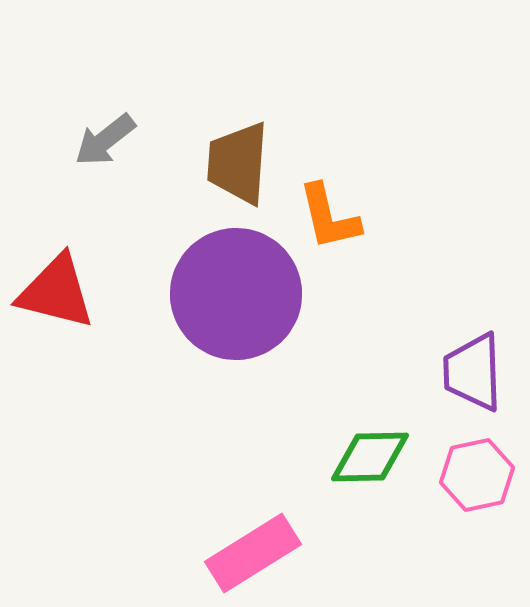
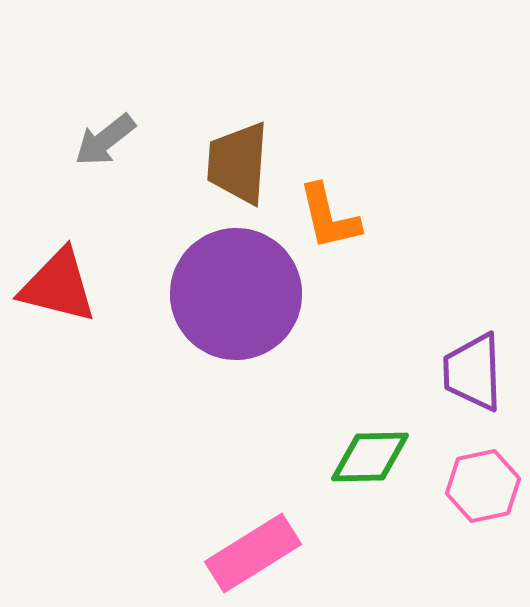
red triangle: moved 2 px right, 6 px up
pink hexagon: moved 6 px right, 11 px down
